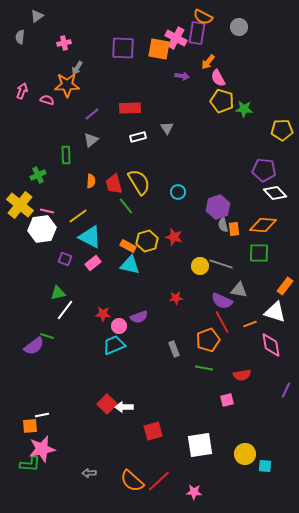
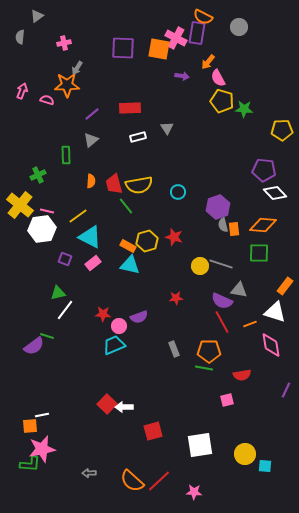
yellow semicircle at (139, 182): moved 3 px down; rotated 112 degrees clockwise
orange pentagon at (208, 340): moved 1 px right, 11 px down; rotated 20 degrees clockwise
